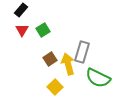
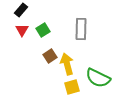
gray rectangle: moved 1 px left, 23 px up; rotated 15 degrees counterclockwise
brown square: moved 3 px up
yellow arrow: moved 1 px left
yellow square: moved 17 px right; rotated 28 degrees clockwise
